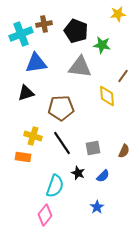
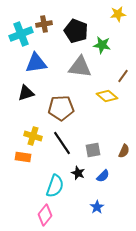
yellow diamond: rotated 45 degrees counterclockwise
gray square: moved 2 px down
